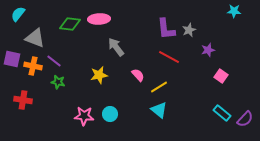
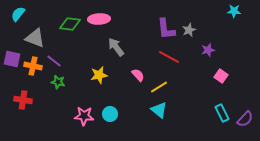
cyan rectangle: rotated 24 degrees clockwise
